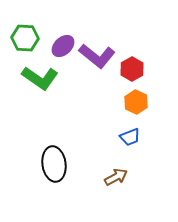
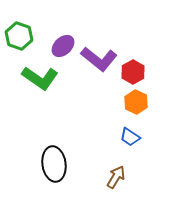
green hexagon: moved 6 px left, 2 px up; rotated 16 degrees clockwise
purple L-shape: moved 2 px right, 3 px down
red hexagon: moved 1 px right, 3 px down
blue trapezoid: rotated 55 degrees clockwise
brown arrow: rotated 30 degrees counterclockwise
